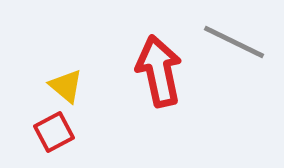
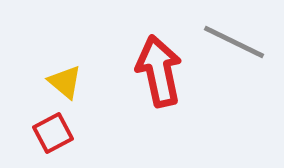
yellow triangle: moved 1 px left, 4 px up
red square: moved 1 px left, 1 px down
